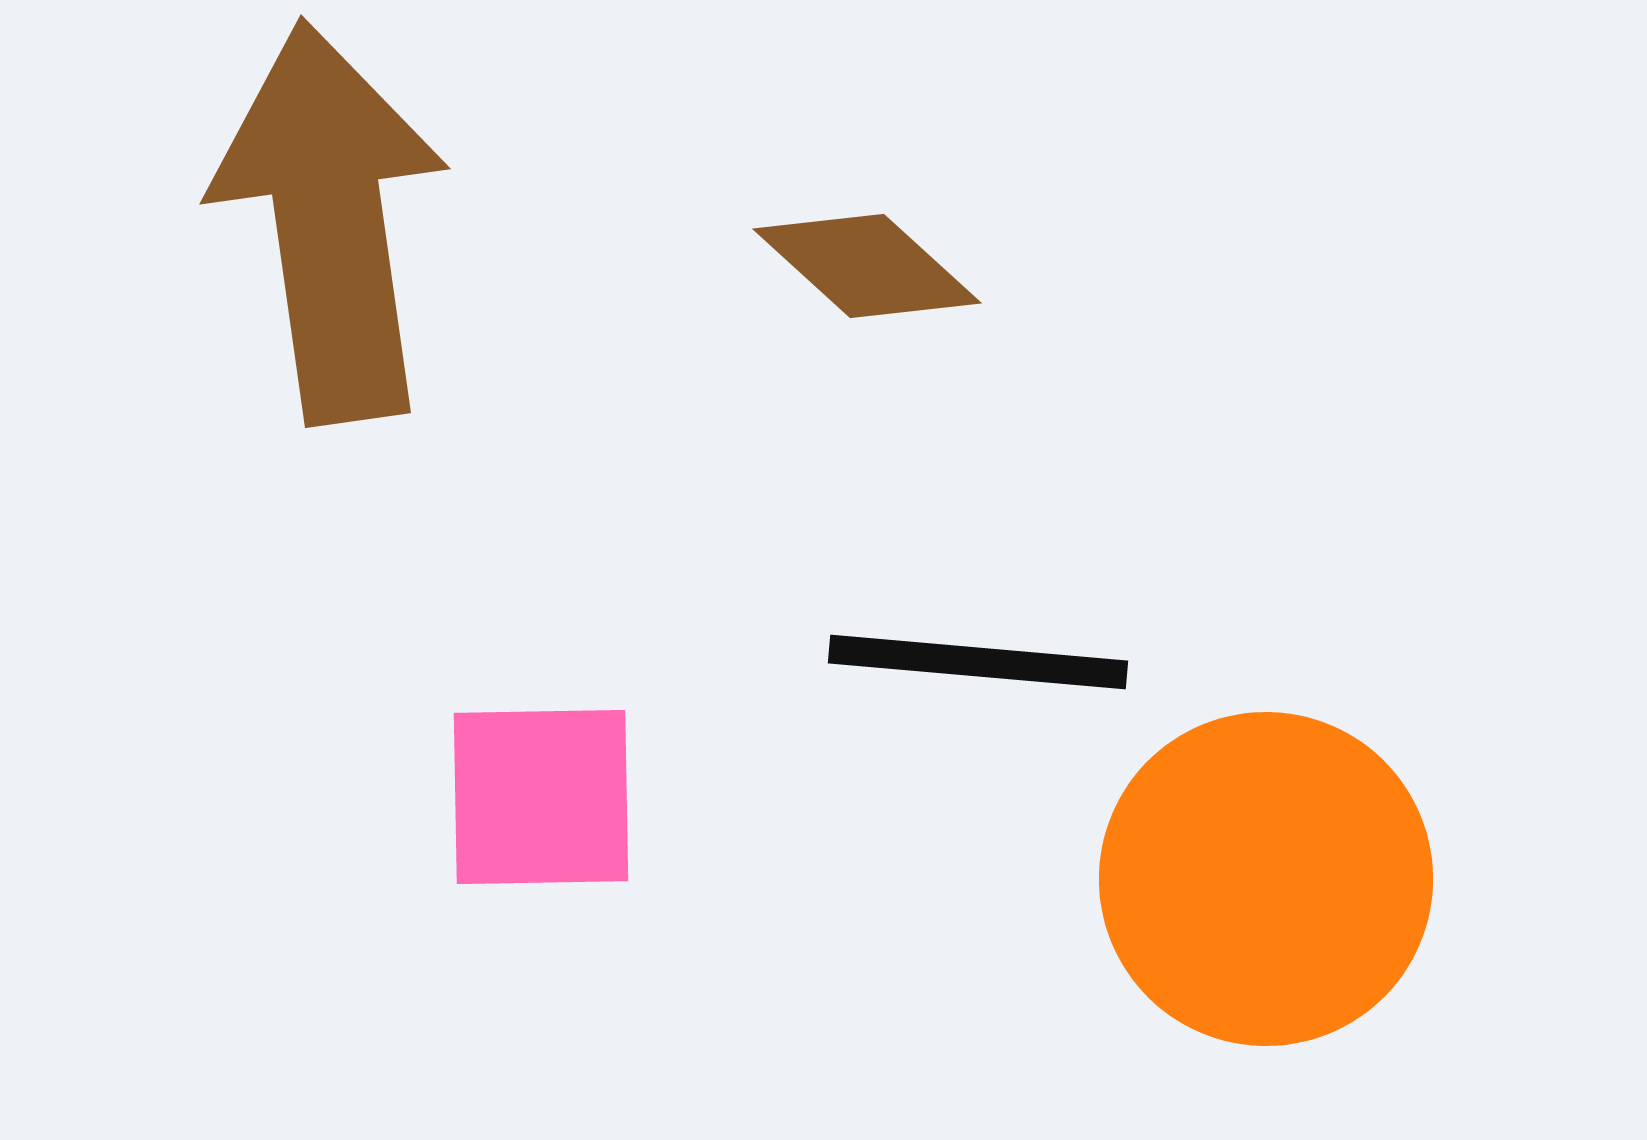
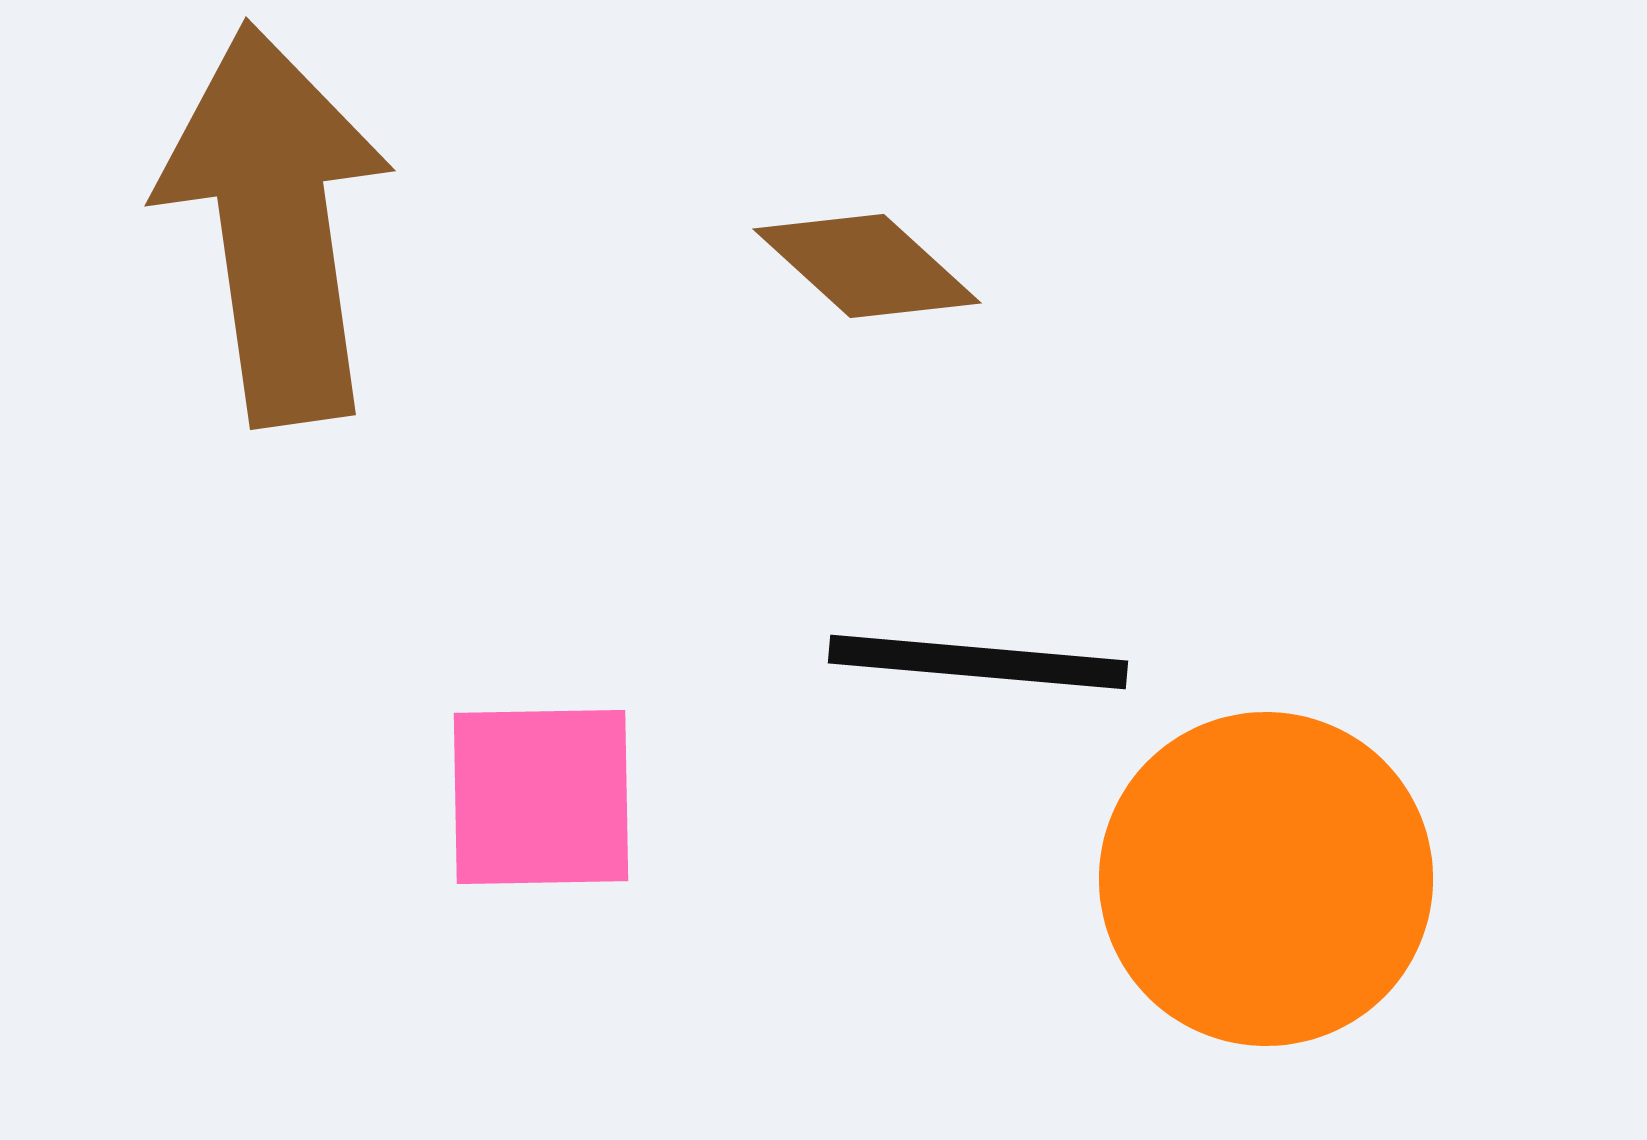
brown arrow: moved 55 px left, 2 px down
